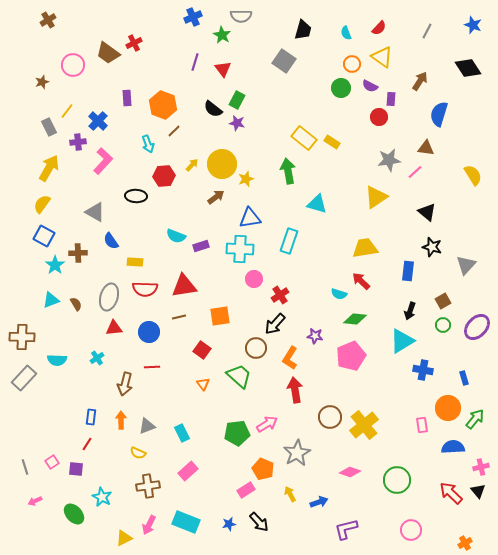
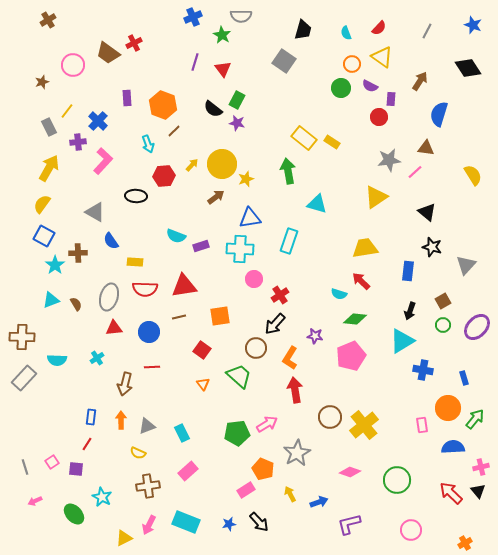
purple L-shape at (346, 529): moved 3 px right, 5 px up
